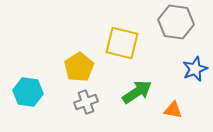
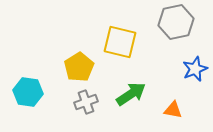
gray hexagon: rotated 20 degrees counterclockwise
yellow square: moved 2 px left, 1 px up
green arrow: moved 6 px left, 2 px down
